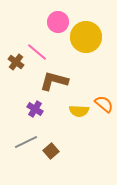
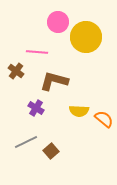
pink line: rotated 35 degrees counterclockwise
brown cross: moved 9 px down
orange semicircle: moved 15 px down
purple cross: moved 1 px right, 1 px up
